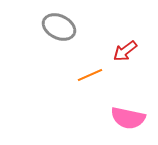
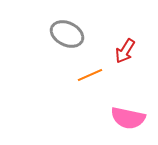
gray ellipse: moved 8 px right, 7 px down
red arrow: rotated 20 degrees counterclockwise
